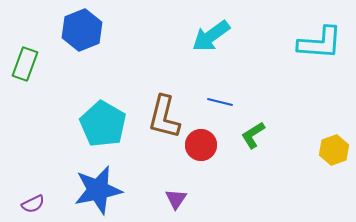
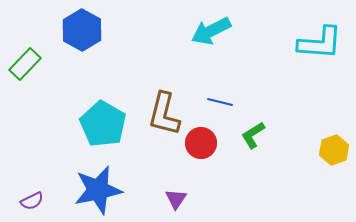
blue hexagon: rotated 9 degrees counterclockwise
cyan arrow: moved 5 px up; rotated 9 degrees clockwise
green rectangle: rotated 24 degrees clockwise
brown L-shape: moved 3 px up
red circle: moved 2 px up
purple semicircle: moved 1 px left, 3 px up
